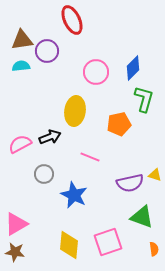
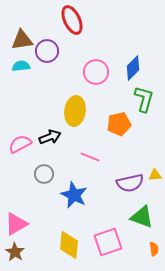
yellow triangle: rotated 24 degrees counterclockwise
brown star: rotated 24 degrees clockwise
